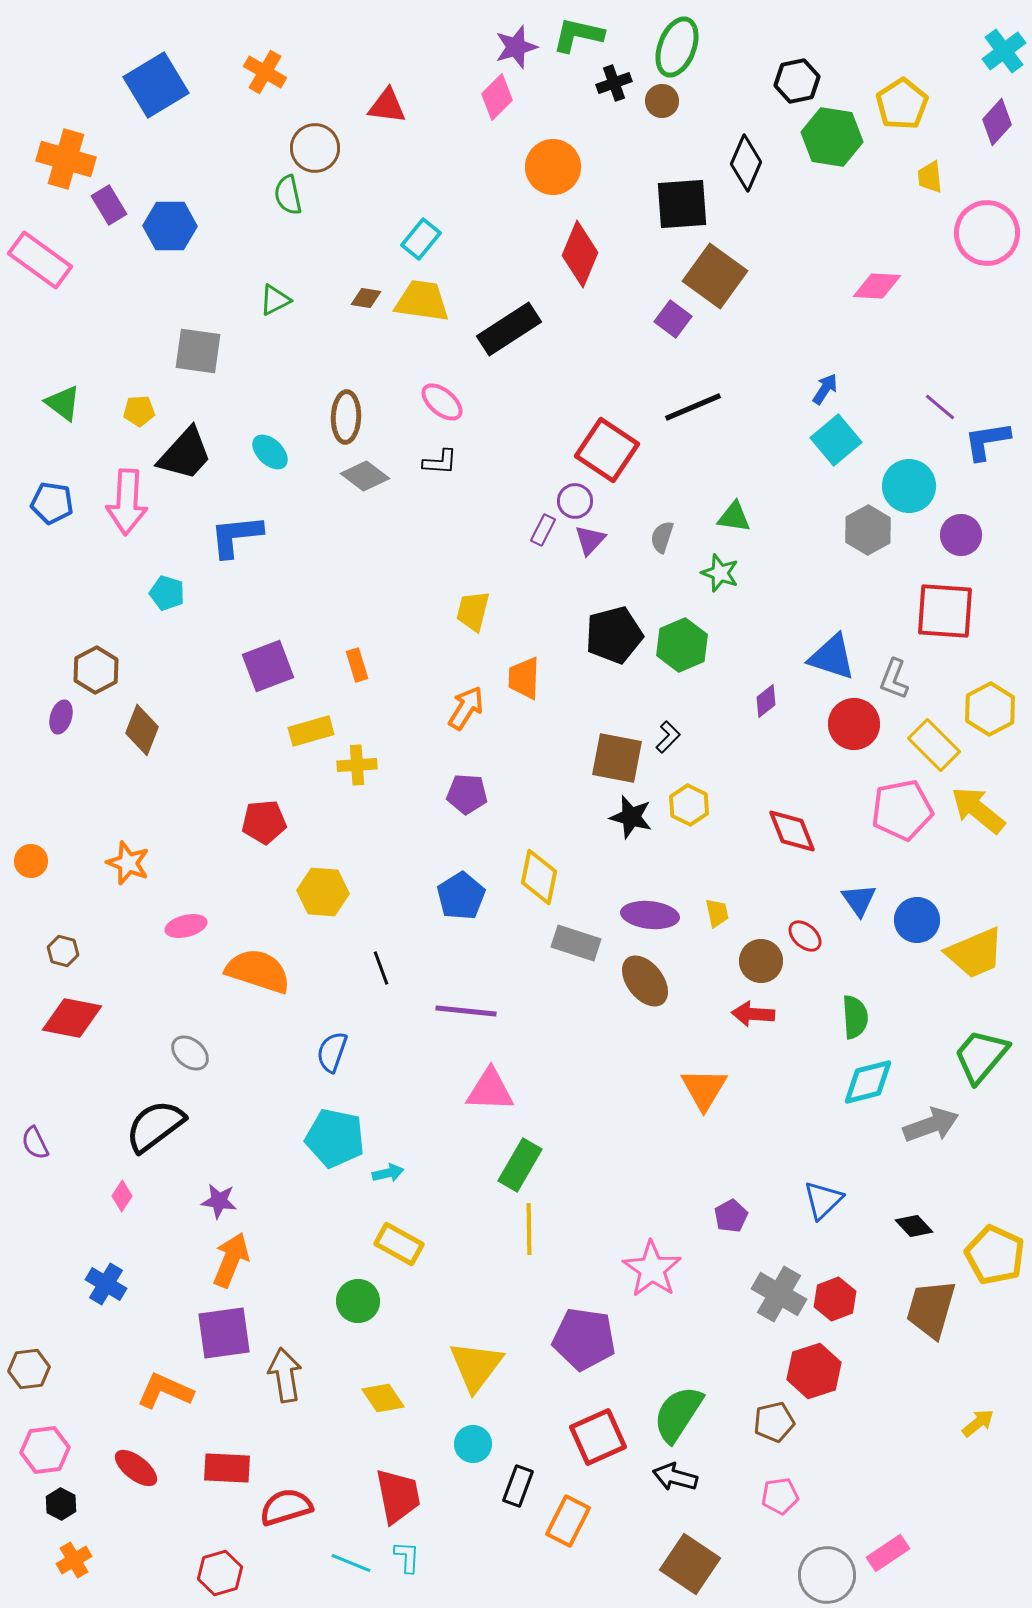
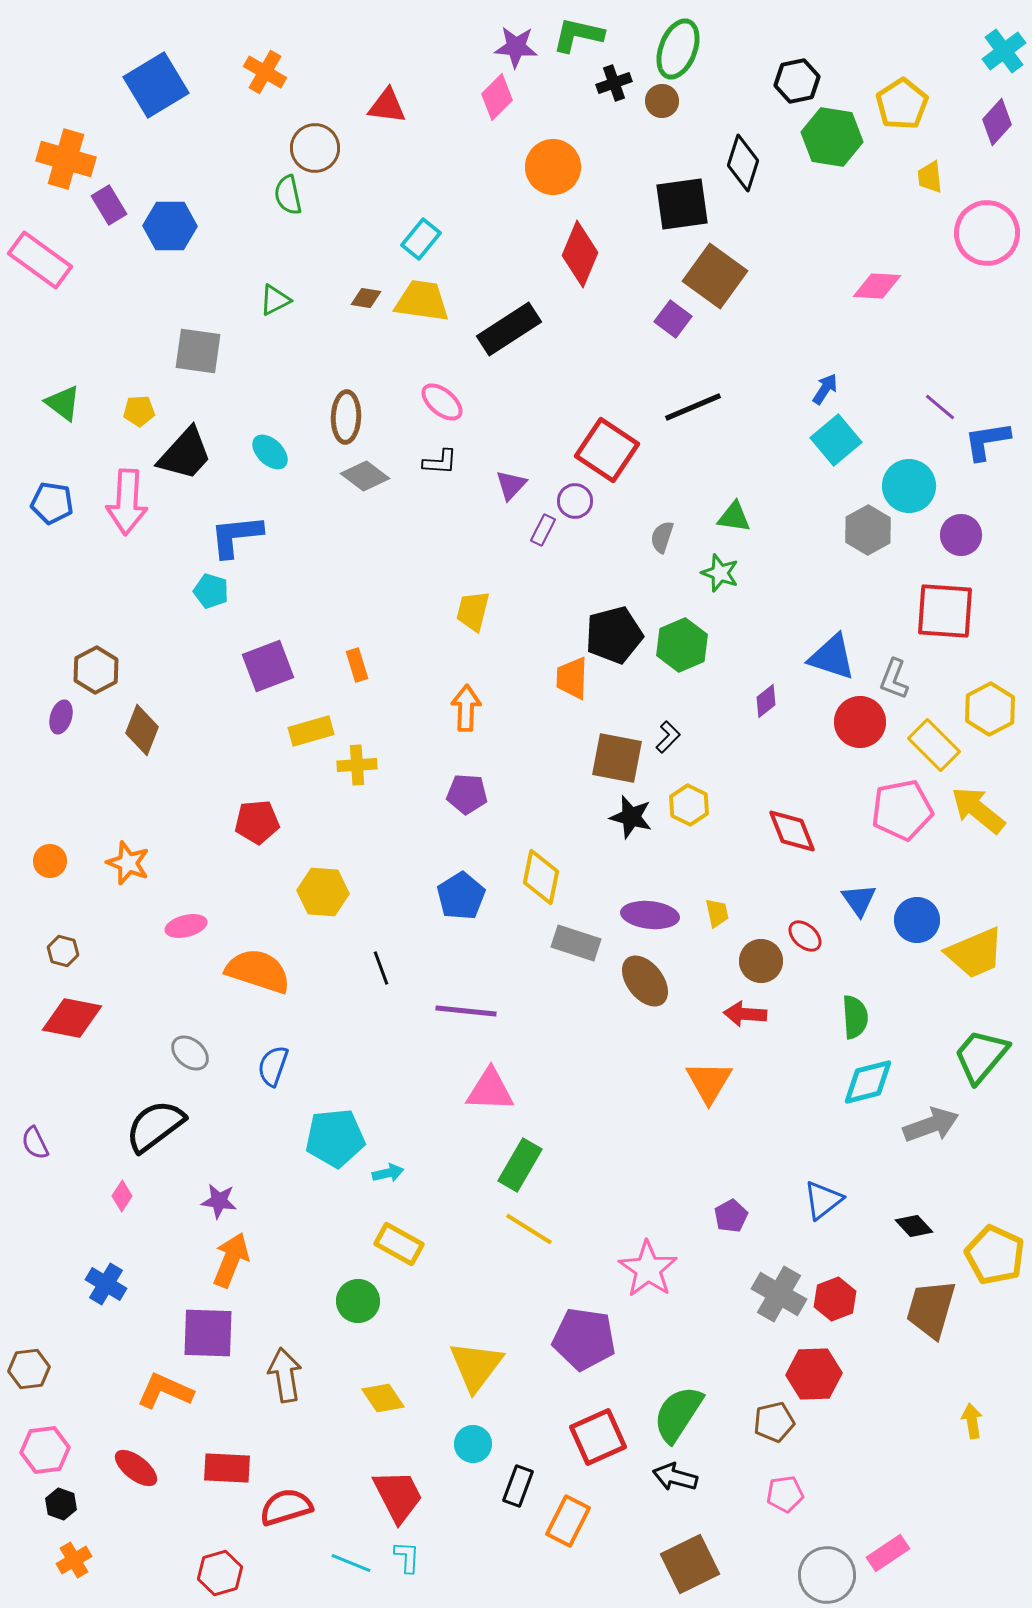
purple star at (516, 47): rotated 21 degrees clockwise
green ellipse at (677, 47): moved 1 px right, 2 px down
black diamond at (746, 163): moved 3 px left; rotated 6 degrees counterclockwise
black square at (682, 204): rotated 4 degrees counterclockwise
purple triangle at (590, 540): moved 79 px left, 55 px up
cyan pentagon at (167, 593): moved 44 px right, 2 px up
orange trapezoid at (524, 678): moved 48 px right
orange arrow at (466, 708): rotated 30 degrees counterclockwise
red circle at (854, 724): moved 6 px right, 2 px up
red pentagon at (264, 822): moved 7 px left
orange circle at (31, 861): moved 19 px right
yellow diamond at (539, 877): moved 2 px right
red arrow at (753, 1014): moved 8 px left
blue semicircle at (332, 1052): moved 59 px left, 14 px down
orange triangle at (704, 1089): moved 5 px right, 7 px up
cyan pentagon at (335, 1138): rotated 18 degrees counterclockwise
blue triangle at (823, 1200): rotated 6 degrees clockwise
yellow line at (529, 1229): rotated 57 degrees counterclockwise
pink star at (652, 1269): moved 4 px left
purple square at (224, 1333): moved 16 px left; rotated 10 degrees clockwise
red hexagon at (814, 1371): moved 3 px down; rotated 16 degrees clockwise
yellow arrow at (978, 1423): moved 6 px left, 2 px up; rotated 60 degrees counterclockwise
red trapezoid at (398, 1496): rotated 16 degrees counterclockwise
pink pentagon at (780, 1496): moved 5 px right, 2 px up
black hexagon at (61, 1504): rotated 8 degrees counterclockwise
brown square at (690, 1564): rotated 30 degrees clockwise
